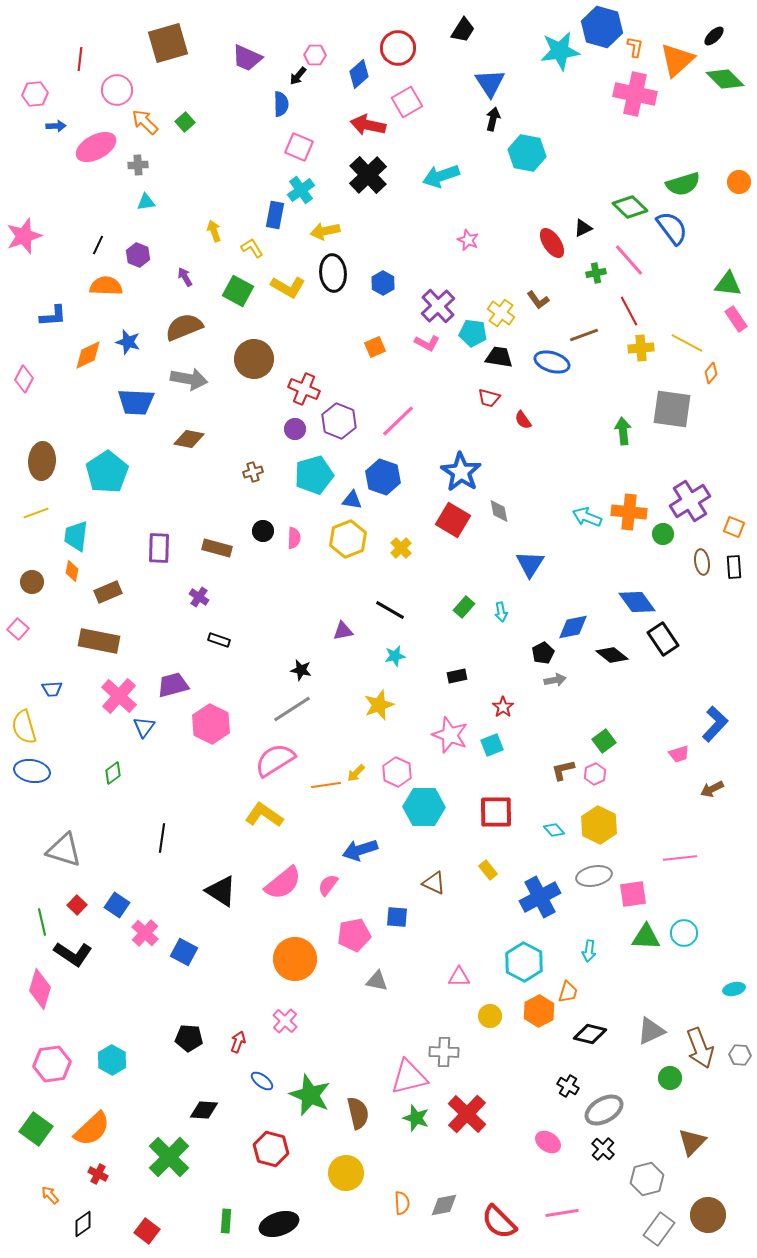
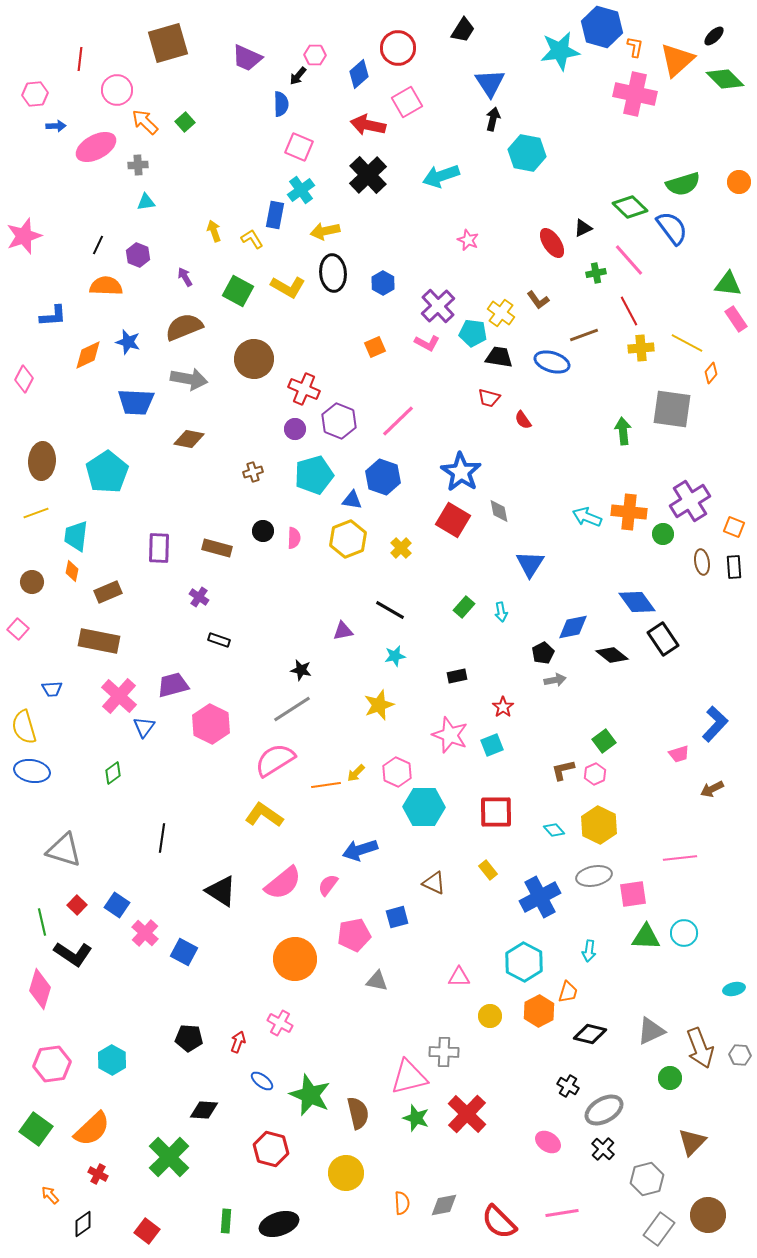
yellow L-shape at (252, 248): moved 9 px up
blue square at (397, 917): rotated 20 degrees counterclockwise
pink cross at (285, 1021): moved 5 px left, 2 px down; rotated 15 degrees counterclockwise
